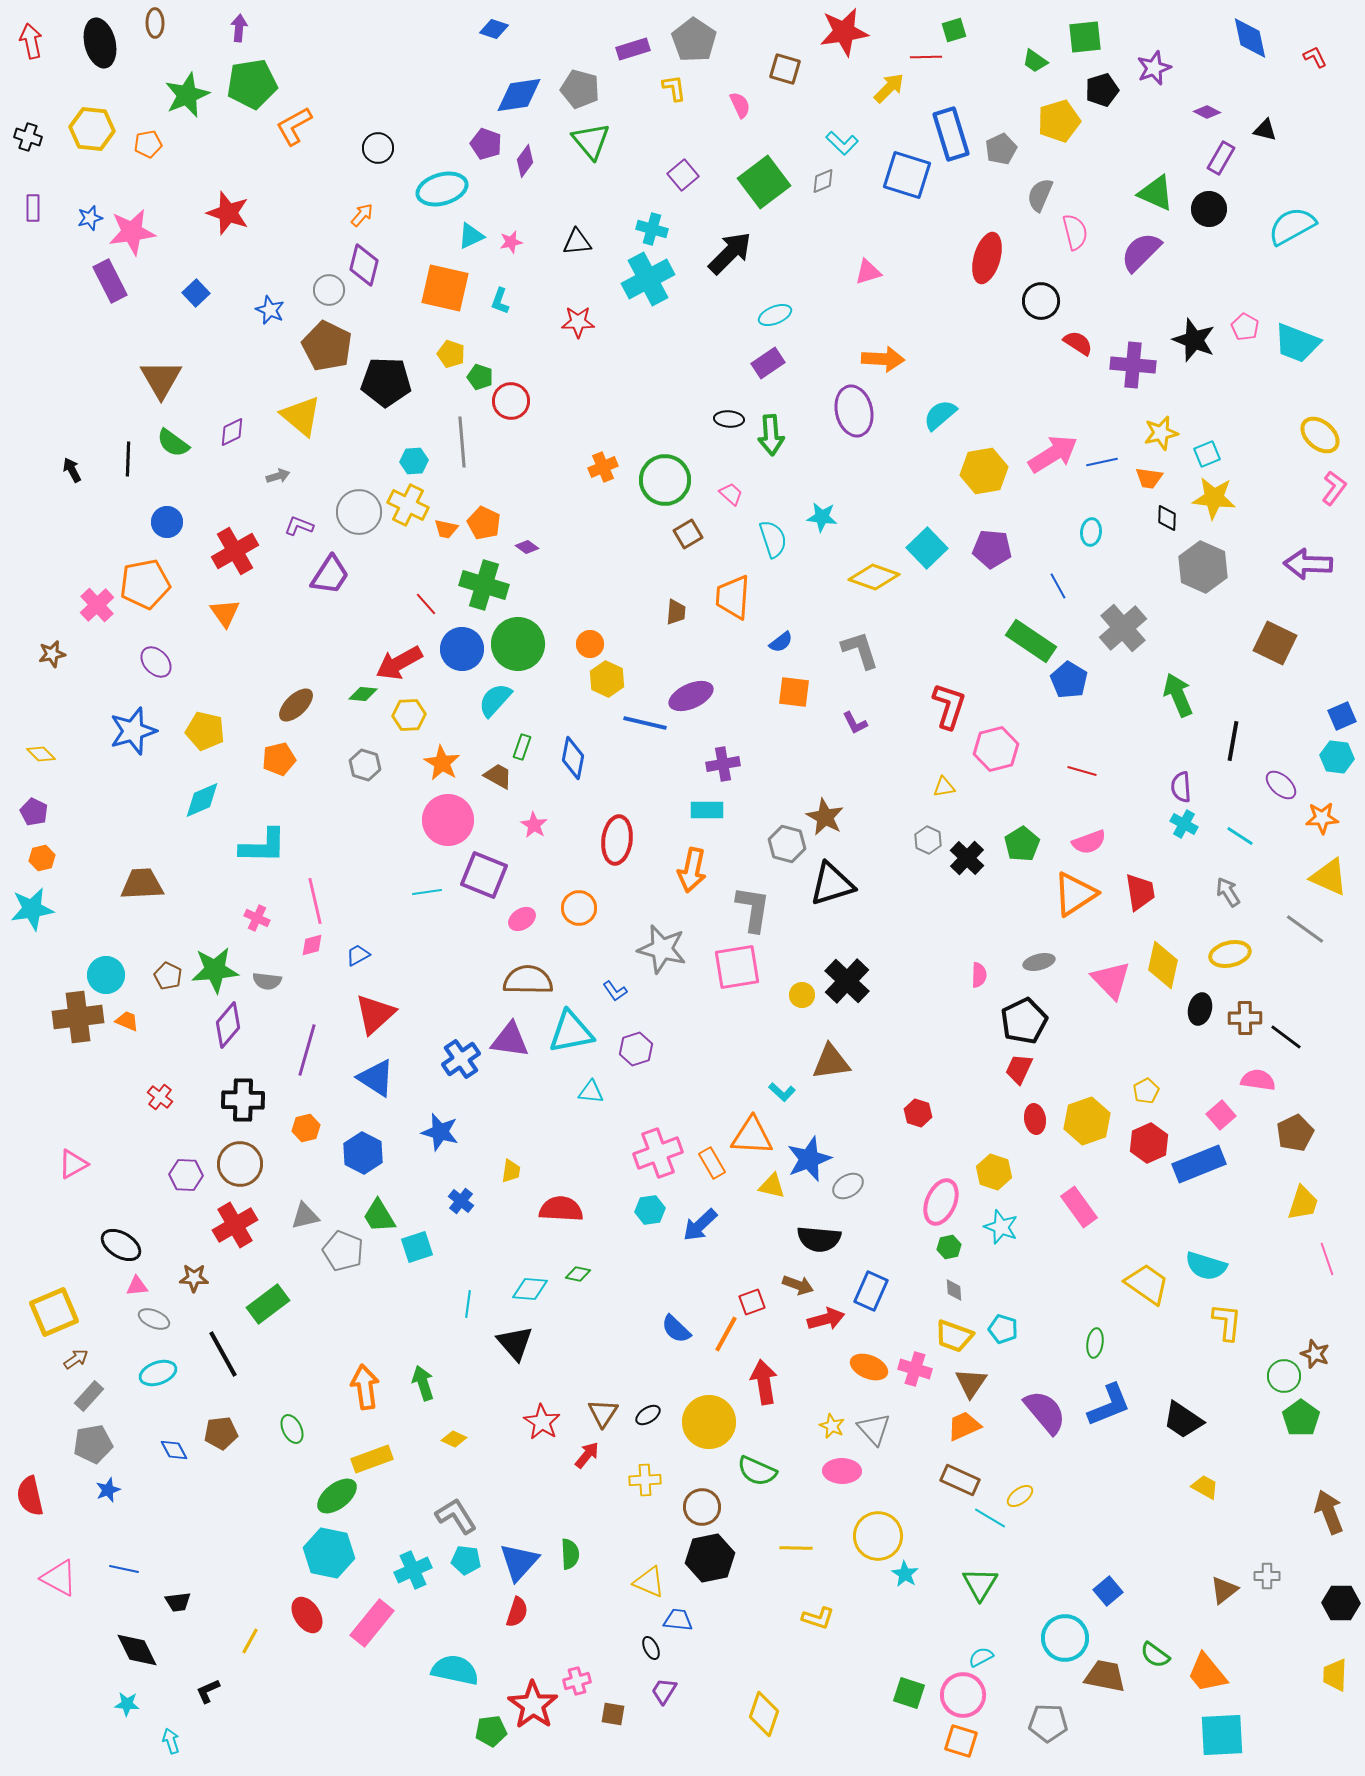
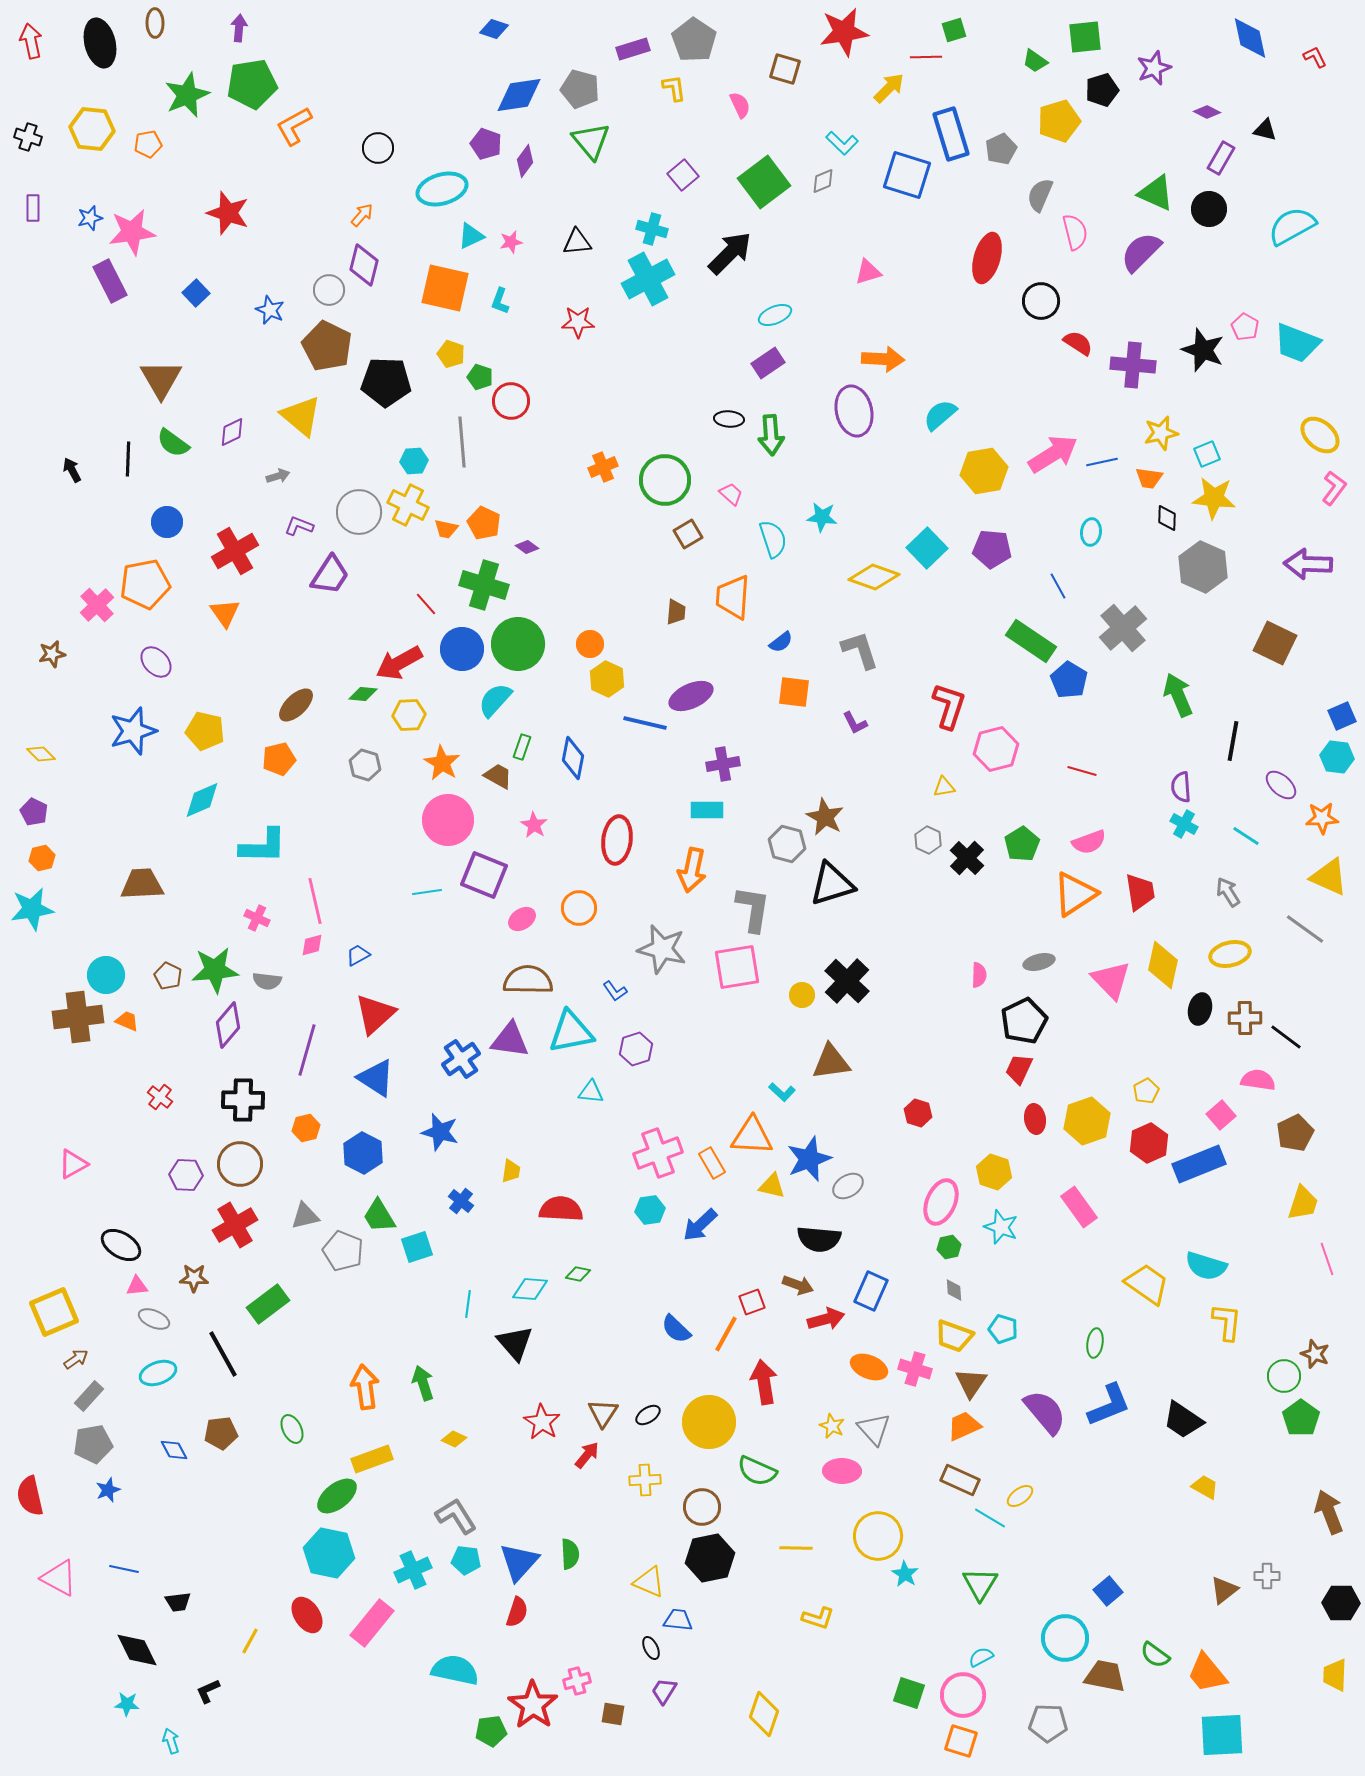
black star at (1194, 340): moved 9 px right, 10 px down
cyan line at (1240, 836): moved 6 px right
